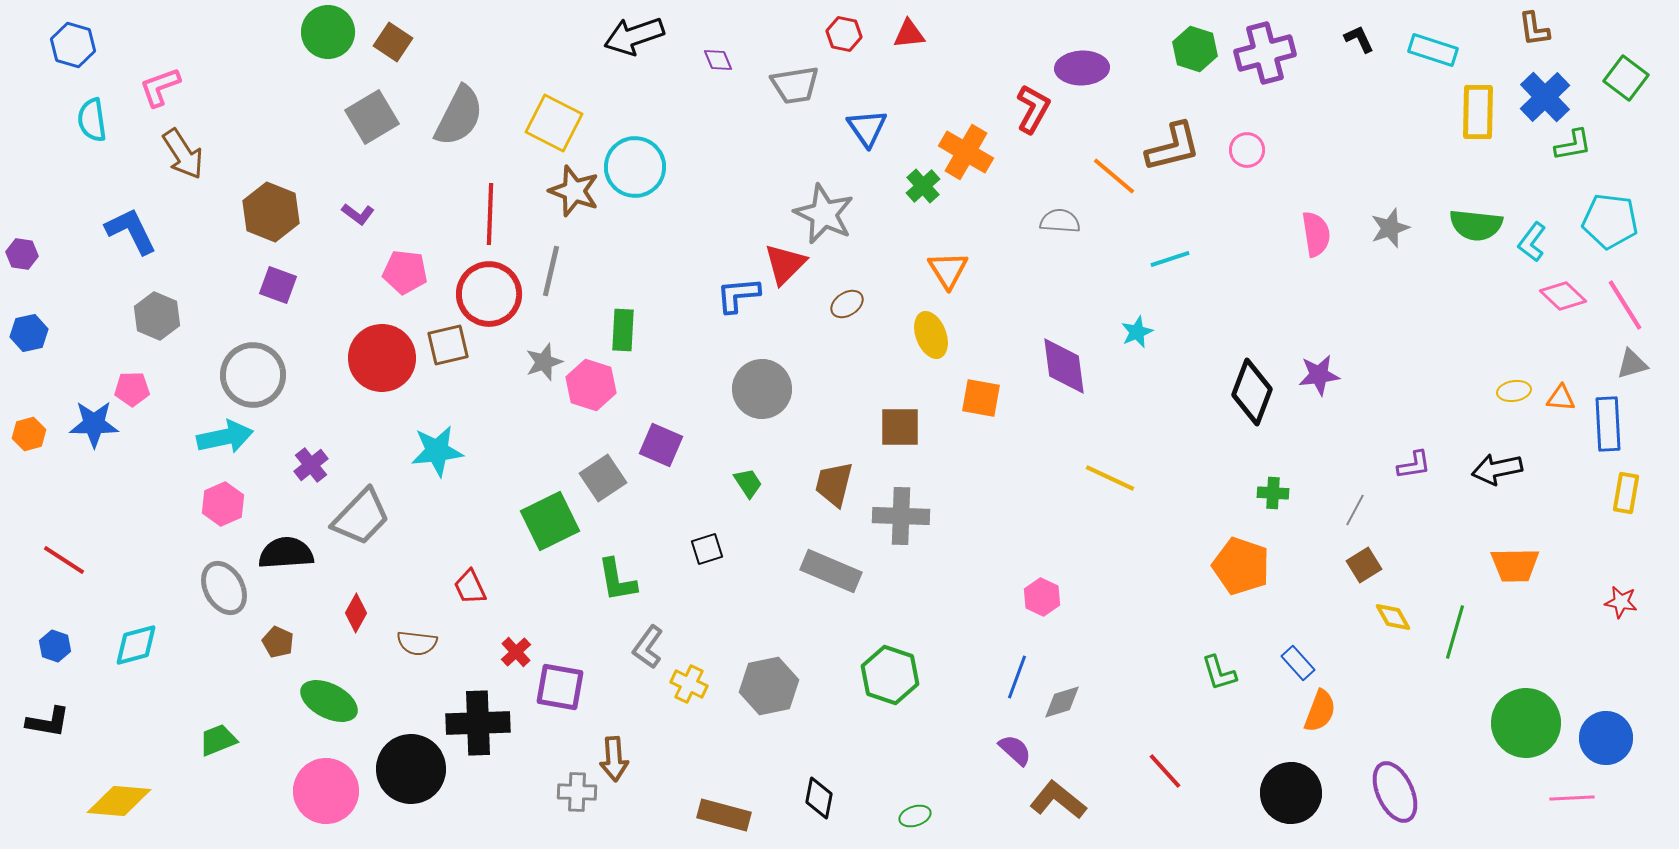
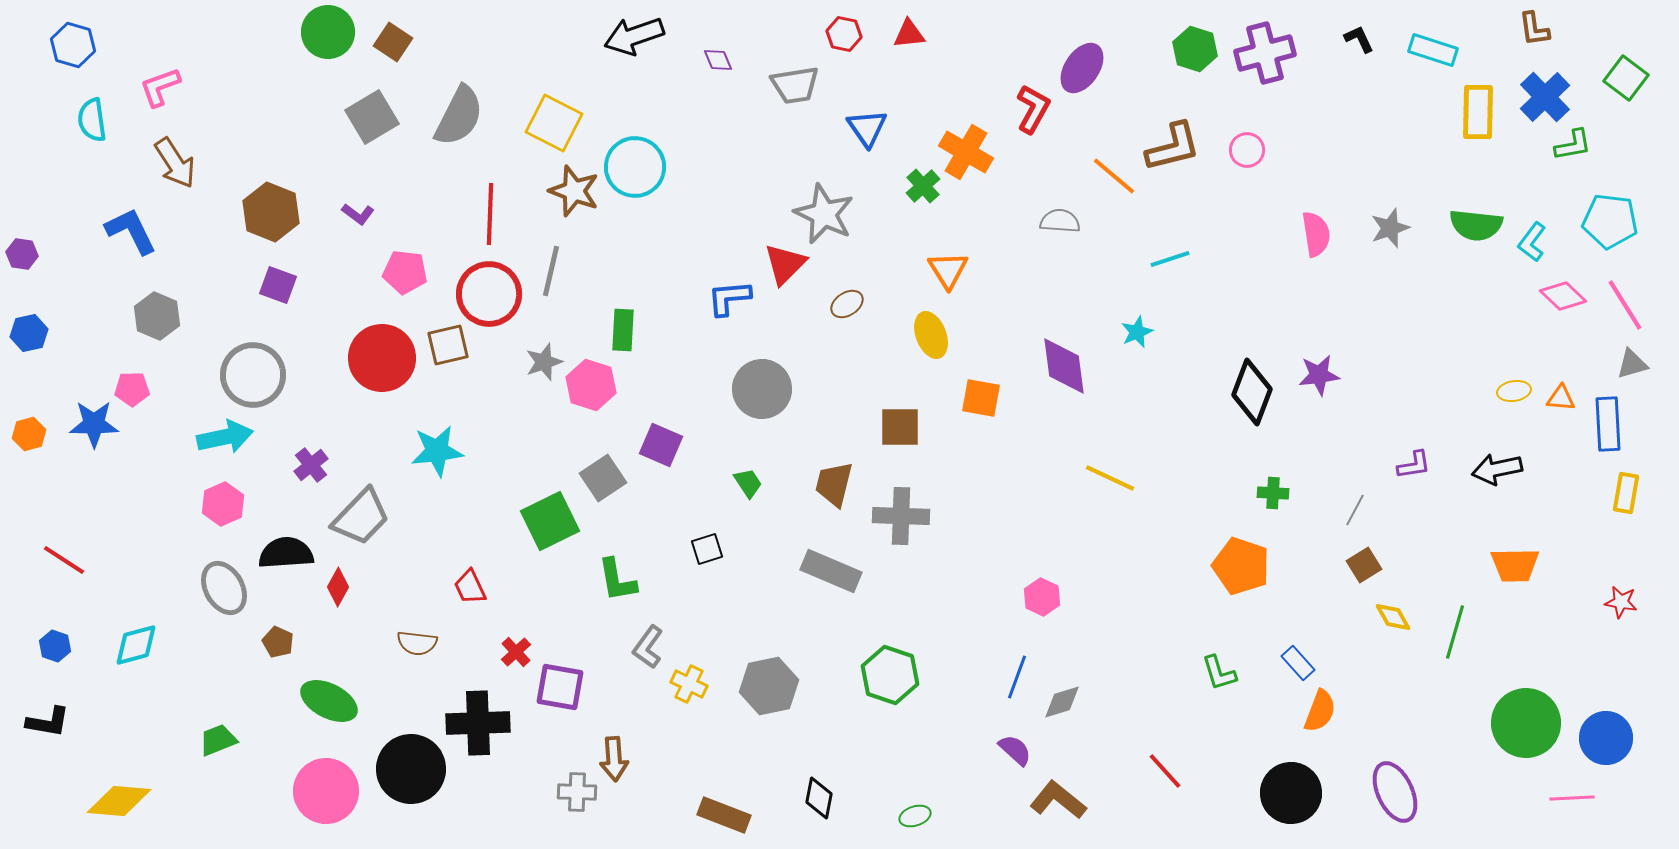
purple ellipse at (1082, 68): rotated 54 degrees counterclockwise
brown arrow at (183, 154): moved 8 px left, 9 px down
blue L-shape at (738, 295): moved 9 px left, 3 px down
red diamond at (356, 613): moved 18 px left, 26 px up
brown rectangle at (724, 815): rotated 6 degrees clockwise
